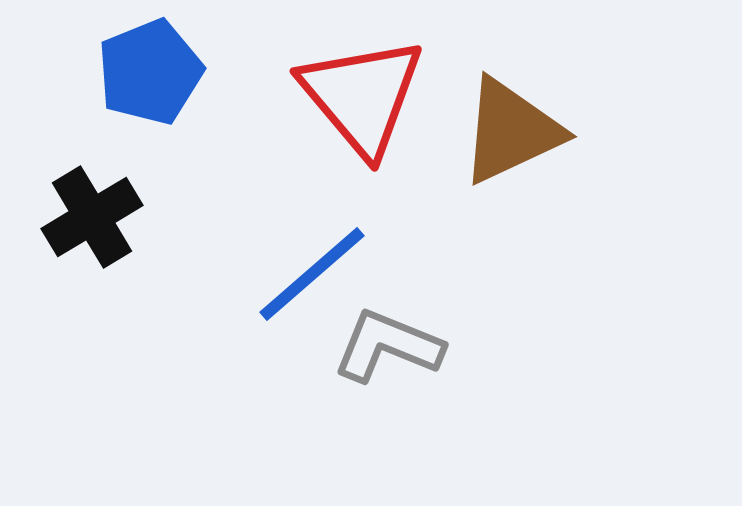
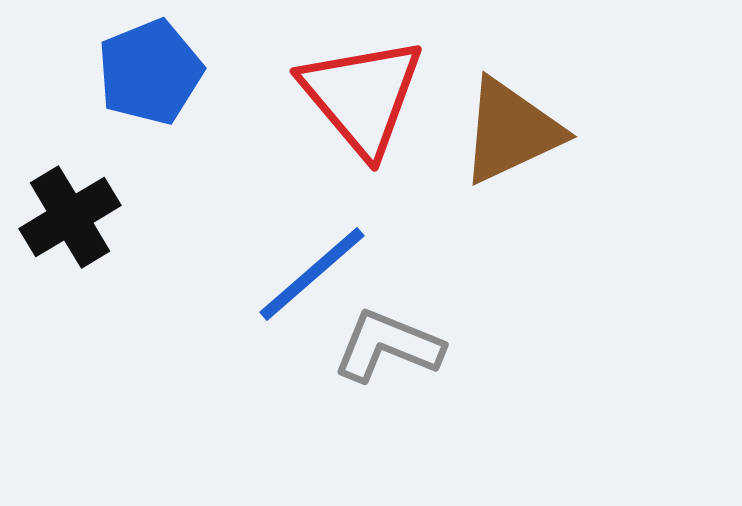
black cross: moved 22 px left
